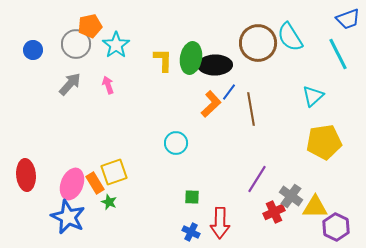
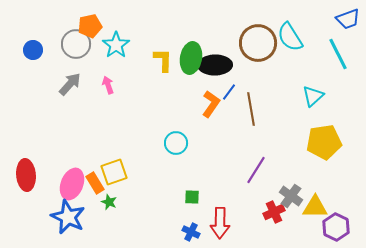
orange L-shape: rotated 12 degrees counterclockwise
purple line: moved 1 px left, 9 px up
